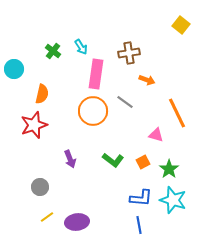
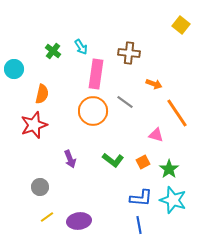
brown cross: rotated 15 degrees clockwise
orange arrow: moved 7 px right, 4 px down
orange line: rotated 8 degrees counterclockwise
purple ellipse: moved 2 px right, 1 px up
